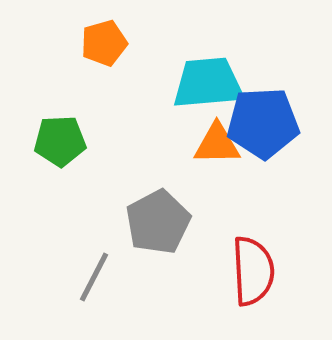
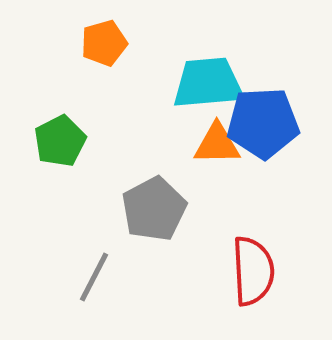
green pentagon: rotated 24 degrees counterclockwise
gray pentagon: moved 4 px left, 13 px up
